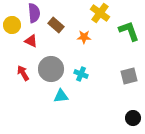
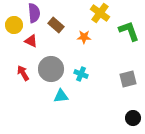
yellow circle: moved 2 px right
gray square: moved 1 px left, 3 px down
